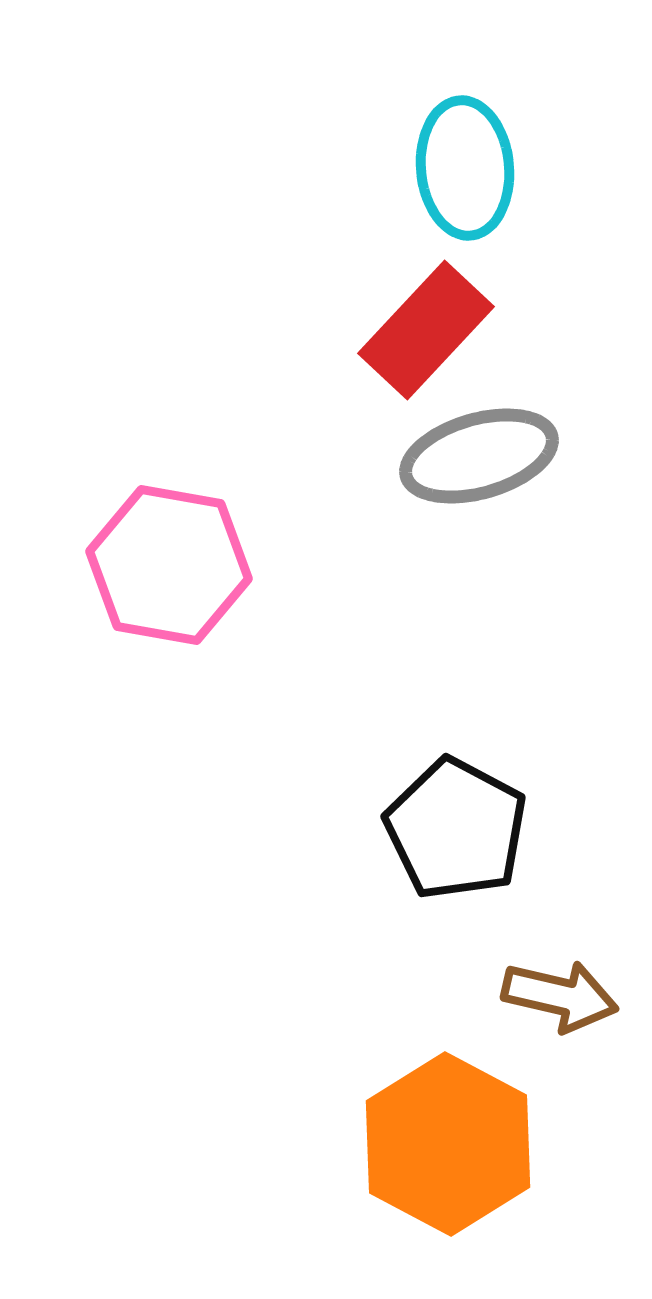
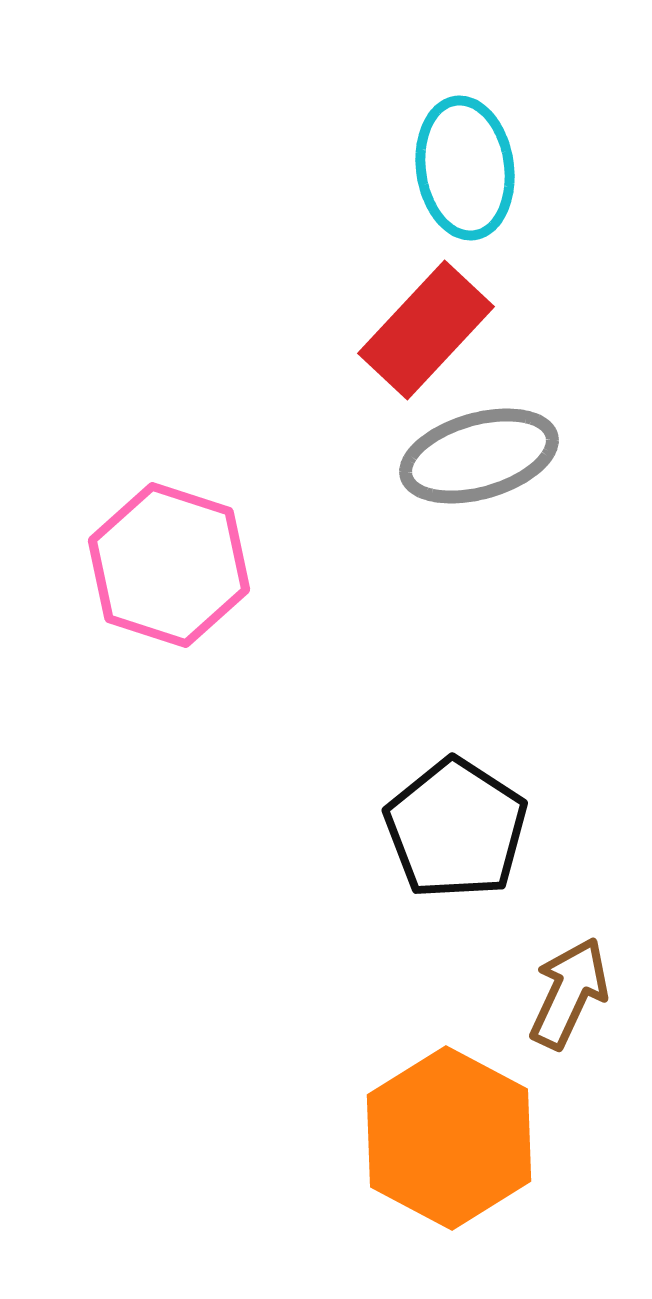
cyan ellipse: rotated 3 degrees counterclockwise
pink hexagon: rotated 8 degrees clockwise
black pentagon: rotated 5 degrees clockwise
brown arrow: moved 9 px right, 3 px up; rotated 78 degrees counterclockwise
orange hexagon: moved 1 px right, 6 px up
